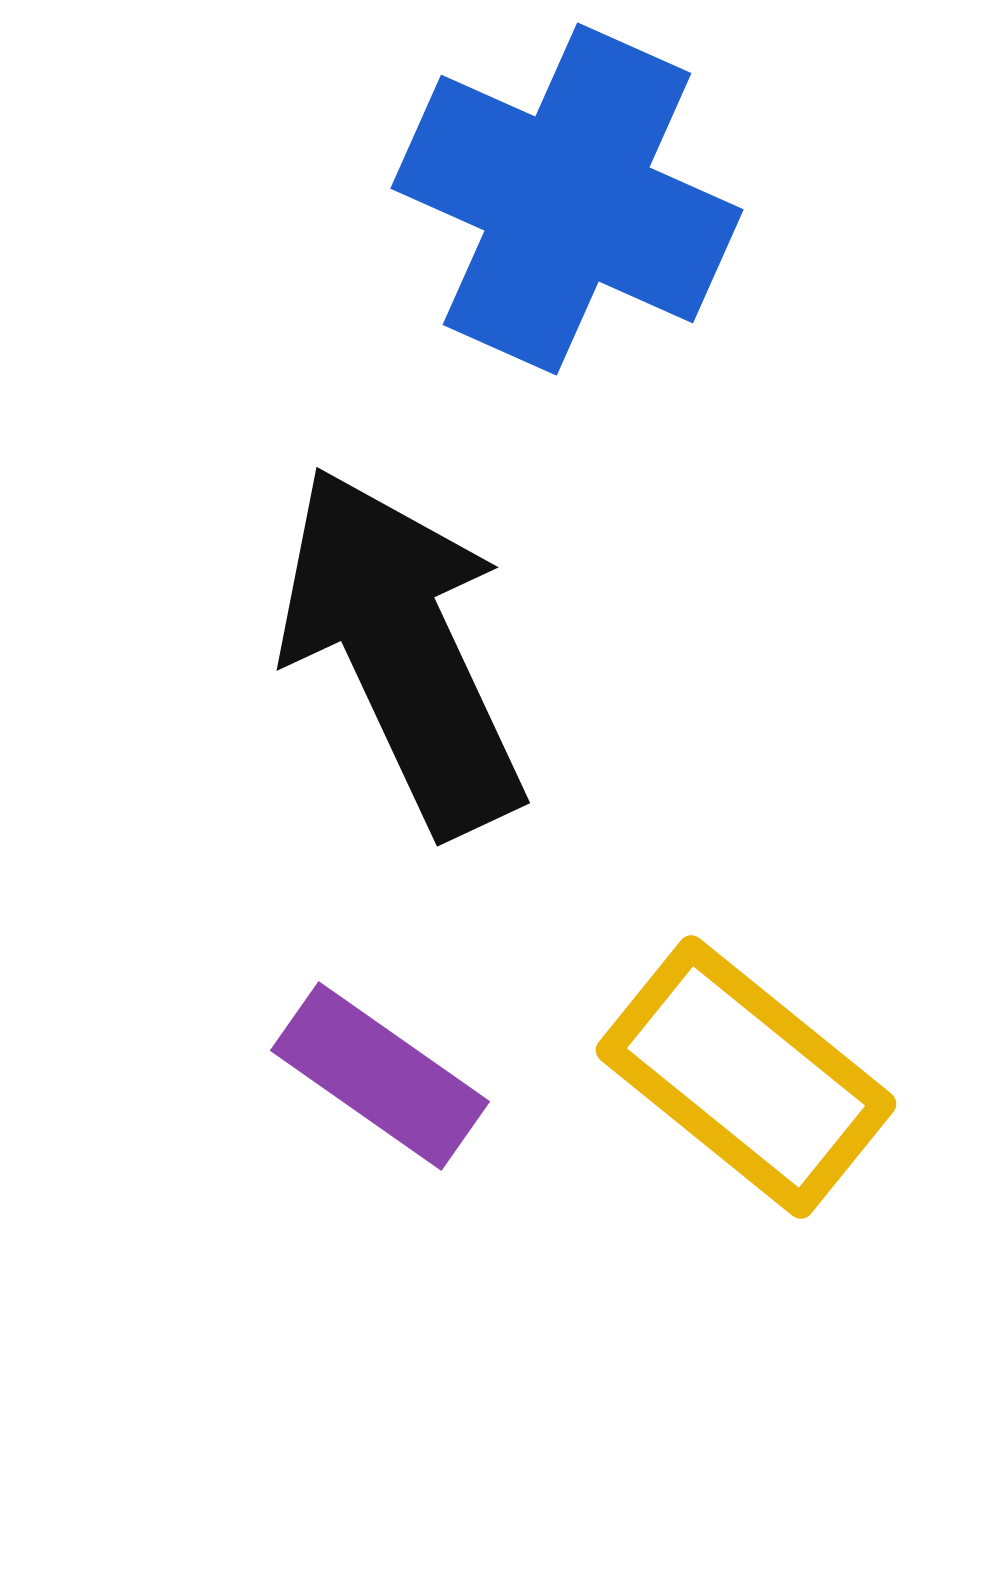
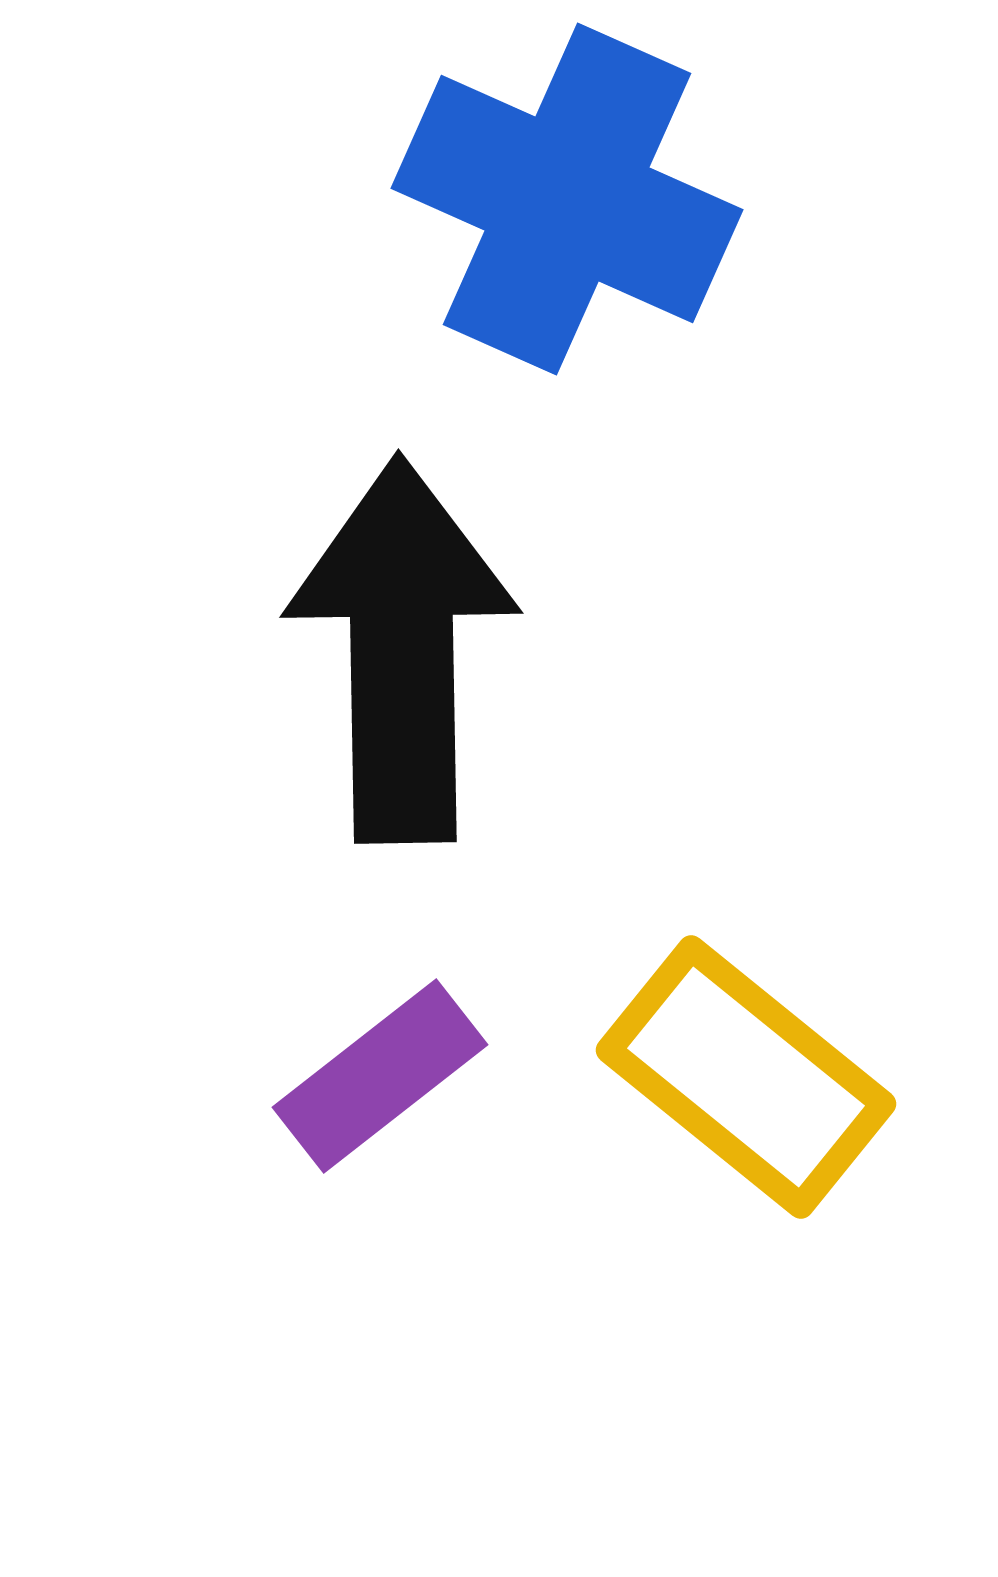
black arrow: rotated 24 degrees clockwise
purple rectangle: rotated 73 degrees counterclockwise
